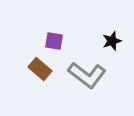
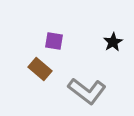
black star: moved 1 px right, 1 px down; rotated 12 degrees counterclockwise
gray L-shape: moved 16 px down
